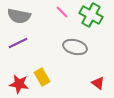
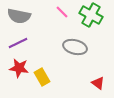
red star: moved 16 px up
